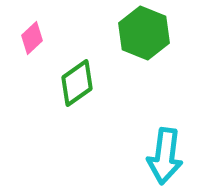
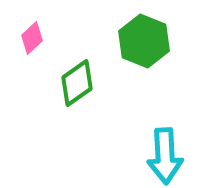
green hexagon: moved 8 px down
cyan arrow: rotated 10 degrees counterclockwise
